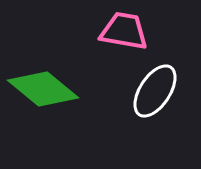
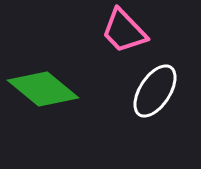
pink trapezoid: rotated 144 degrees counterclockwise
